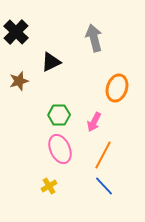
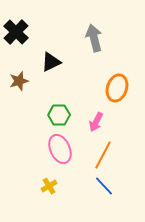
pink arrow: moved 2 px right
